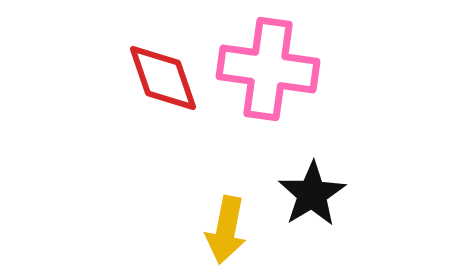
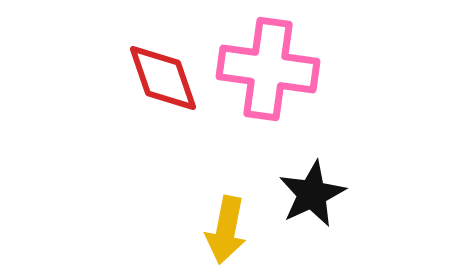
black star: rotated 6 degrees clockwise
